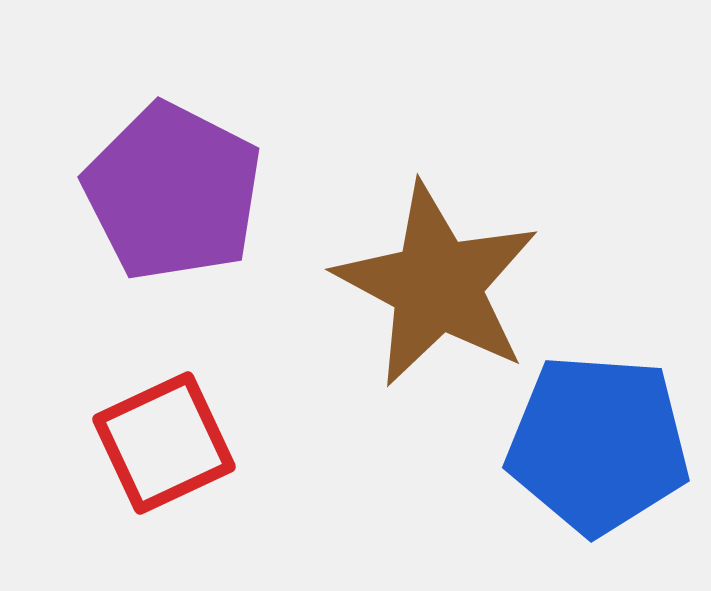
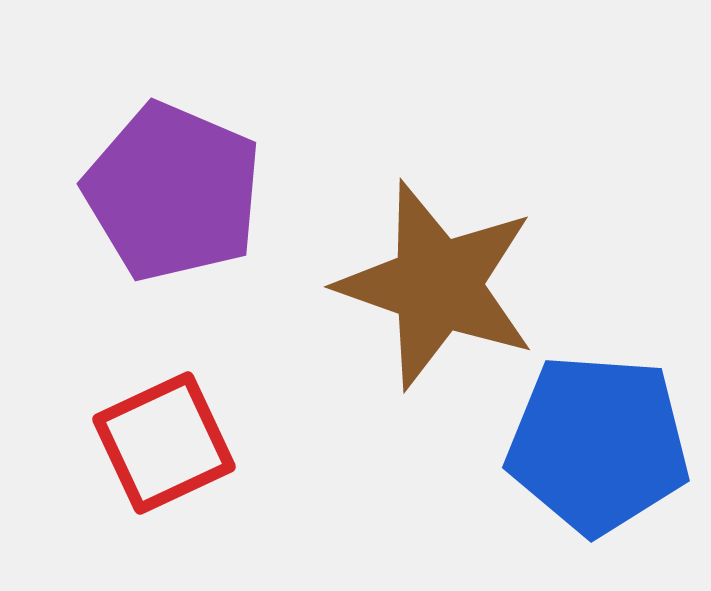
purple pentagon: rotated 4 degrees counterclockwise
brown star: rotated 9 degrees counterclockwise
